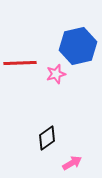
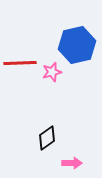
blue hexagon: moved 1 px left, 1 px up
pink star: moved 4 px left, 2 px up
pink arrow: rotated 30 degrees clockwise
